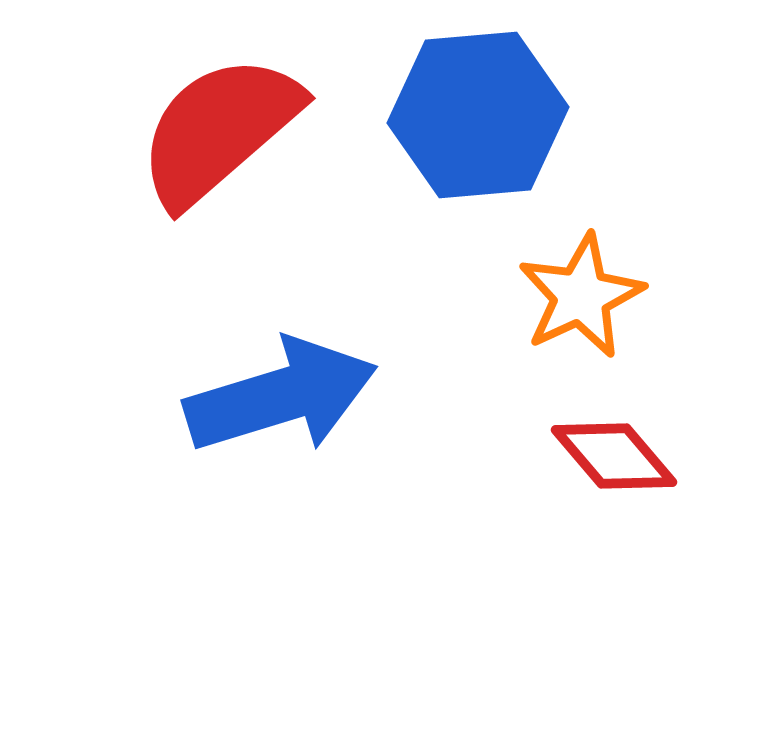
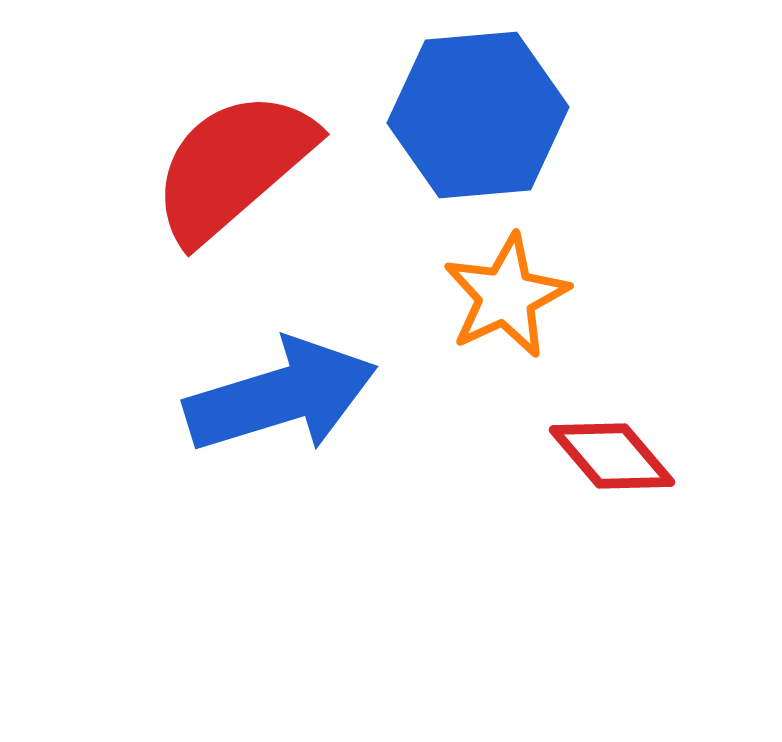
red semicircle: moved 14 px right, 36 px down
orange star: moved 75 px left
red diamond: moved 2 px left
